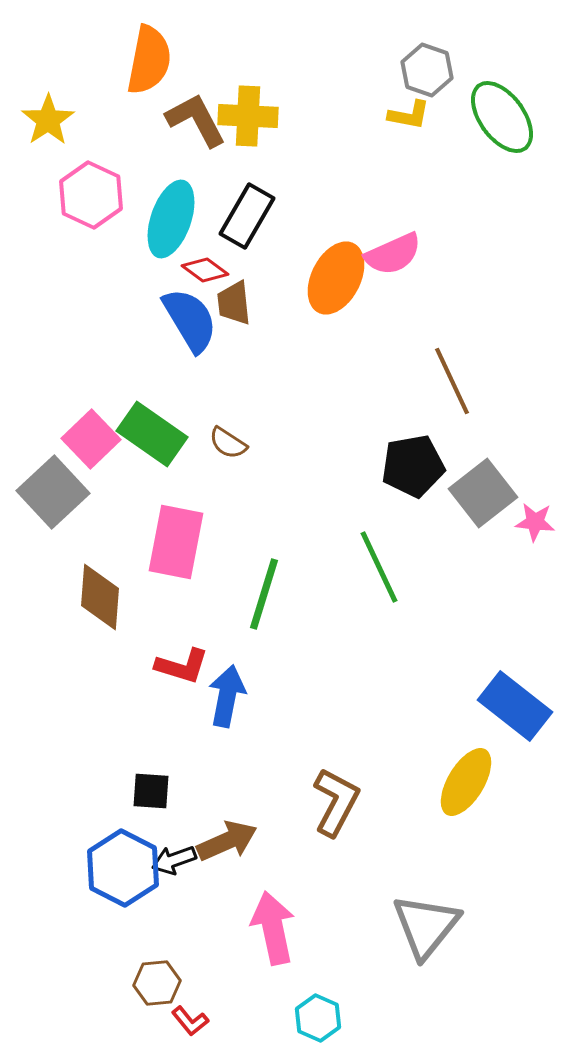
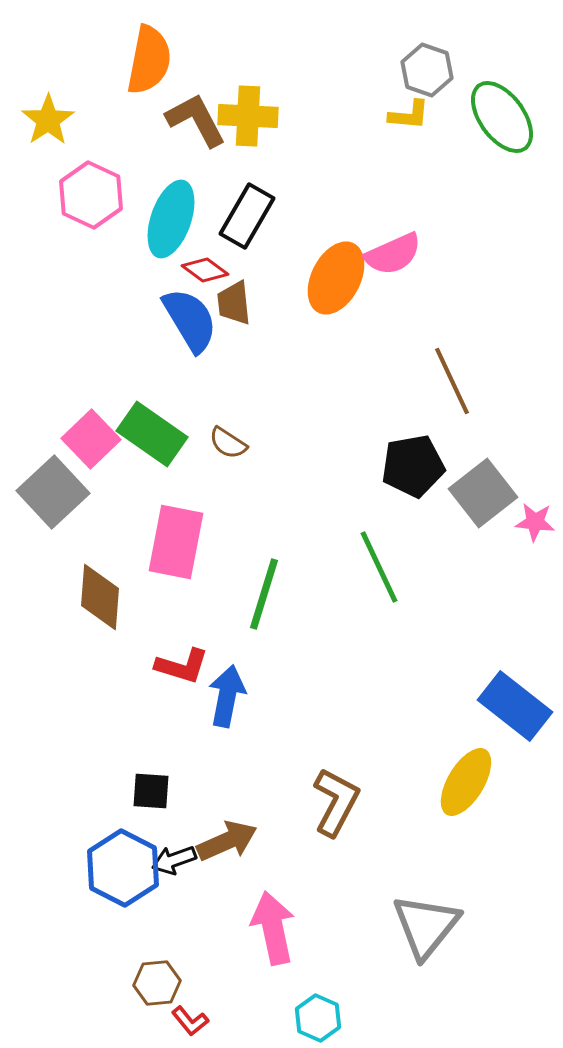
yellow L-shape at (409, 115): rotated 6 degrees counterclockwise
